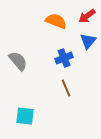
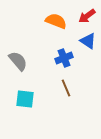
blue triangle: rotated 36 degrees counterclockwise
cyan square: moved 17 px up
